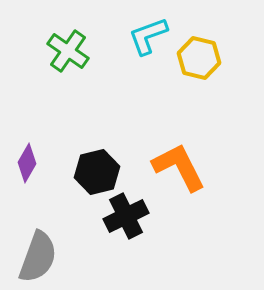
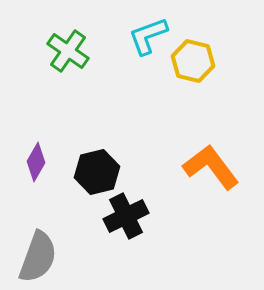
yellow hexagon: moved 6 px left, 3 px down
purple diamond: moved 9 px right, 1 px up
orange L-shape: moved 32 px right; rotated 10 degrees counterclockwise
